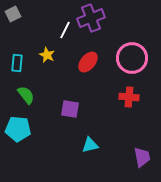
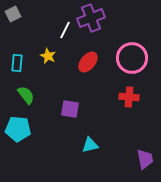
yellow star: moved 1 px right, 1 px down
purple trapezoid: moved 3 px right, 2 px down
